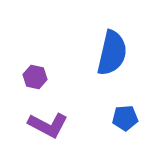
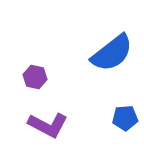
blue semicircle: rotated 39 degrees clockwise
